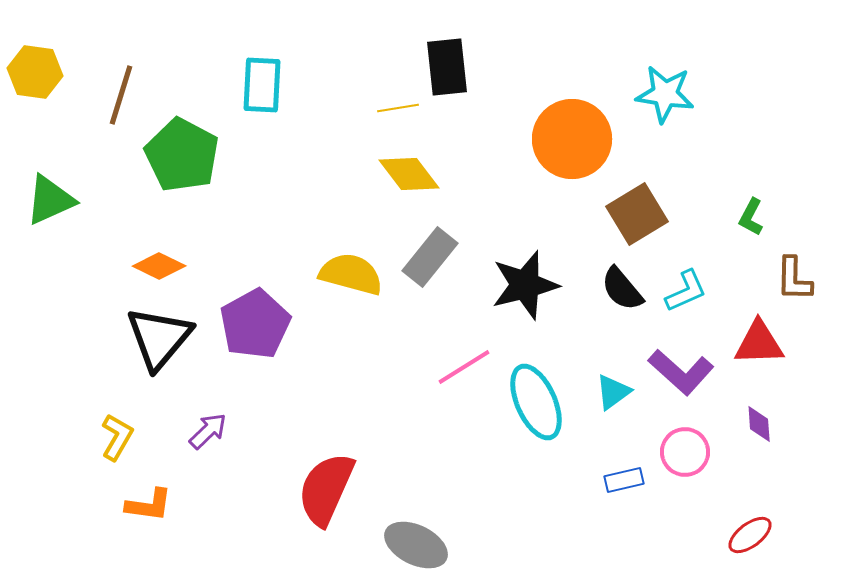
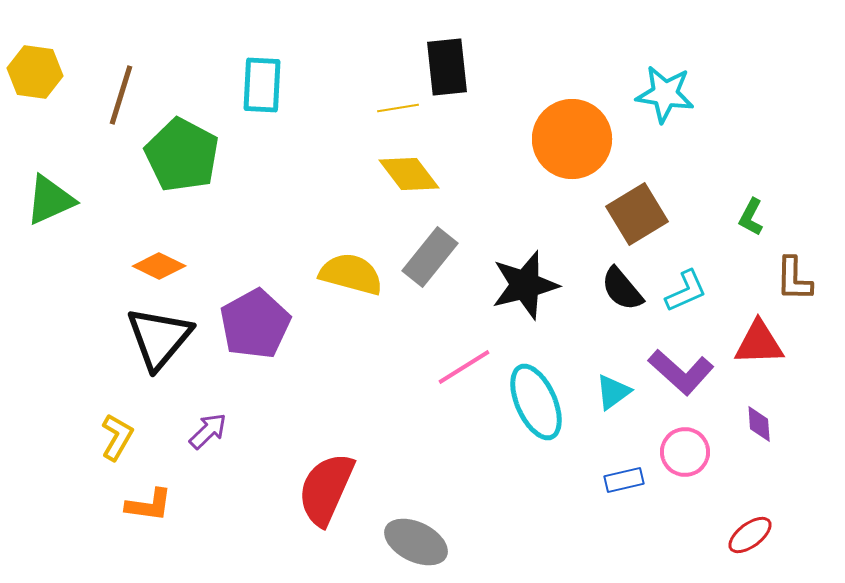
gray ellipse: moved 3 px up
